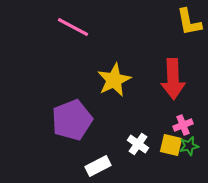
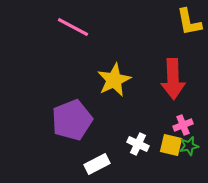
white cross: rotated 10 degrees counterclockwise
white rectangle: moved 1 px left, 2 px up
